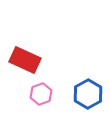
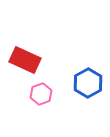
blue hexagon: moved 11 px up
